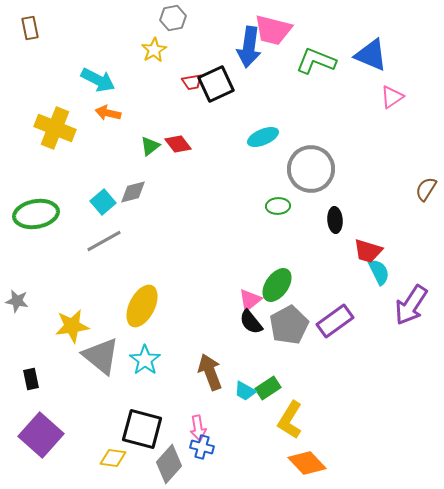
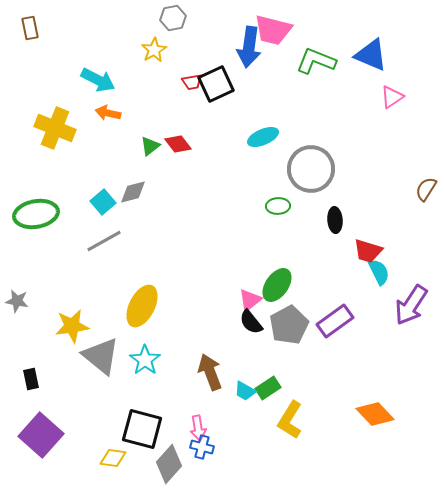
orange diamond at (307, 463): moved 68 px right, 49 px up
